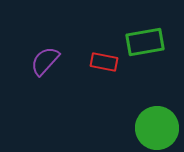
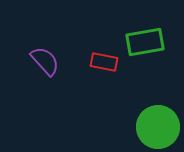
purple semicircle: rotated 96 degrees clockwise
green circle: moved 1 px right, 1 px up
